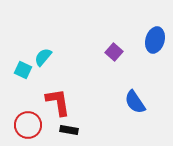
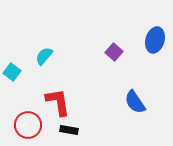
cyan semicircle: moved 1 px right, 1 px up
cyan square: moved 11 px left, 2 px down; rotated 12 degrees clockwise
